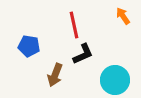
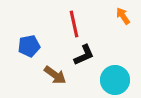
red line: moved 1 px up
blue pentagon: rotated 20 degrees counterclockwise
black L-shape: moved 1 px right, 1 px down
brown arrow: rotated 75 degrees counterclockwise
